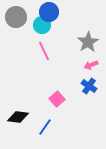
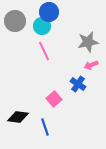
gray circle: moved 1 px left, 4 px down
cyan circle: moved 1 px down
gray star: rotated 20 degrees clockwise
blue cross: moved 11 px left, 2 px up
pink square: moved 3 px left
blue line: rotated 54 degrees counterclockwise
